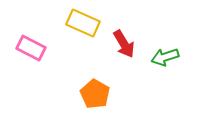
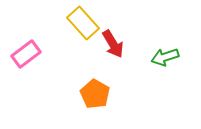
yellow rectangle: rotated 24 degrees clockwise
red arrow: moved 11 px left
pink rectangle: moved 5 px left, 6 px down; rotated 64 degrees counterclockwise
